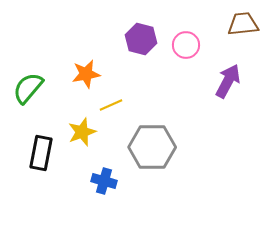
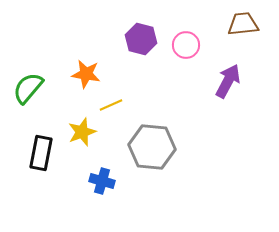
orange star: rotated 20 degrees clockwise
gray hexagon: rotated 6 degrees clockwise
blue cross: moved 2 px left
